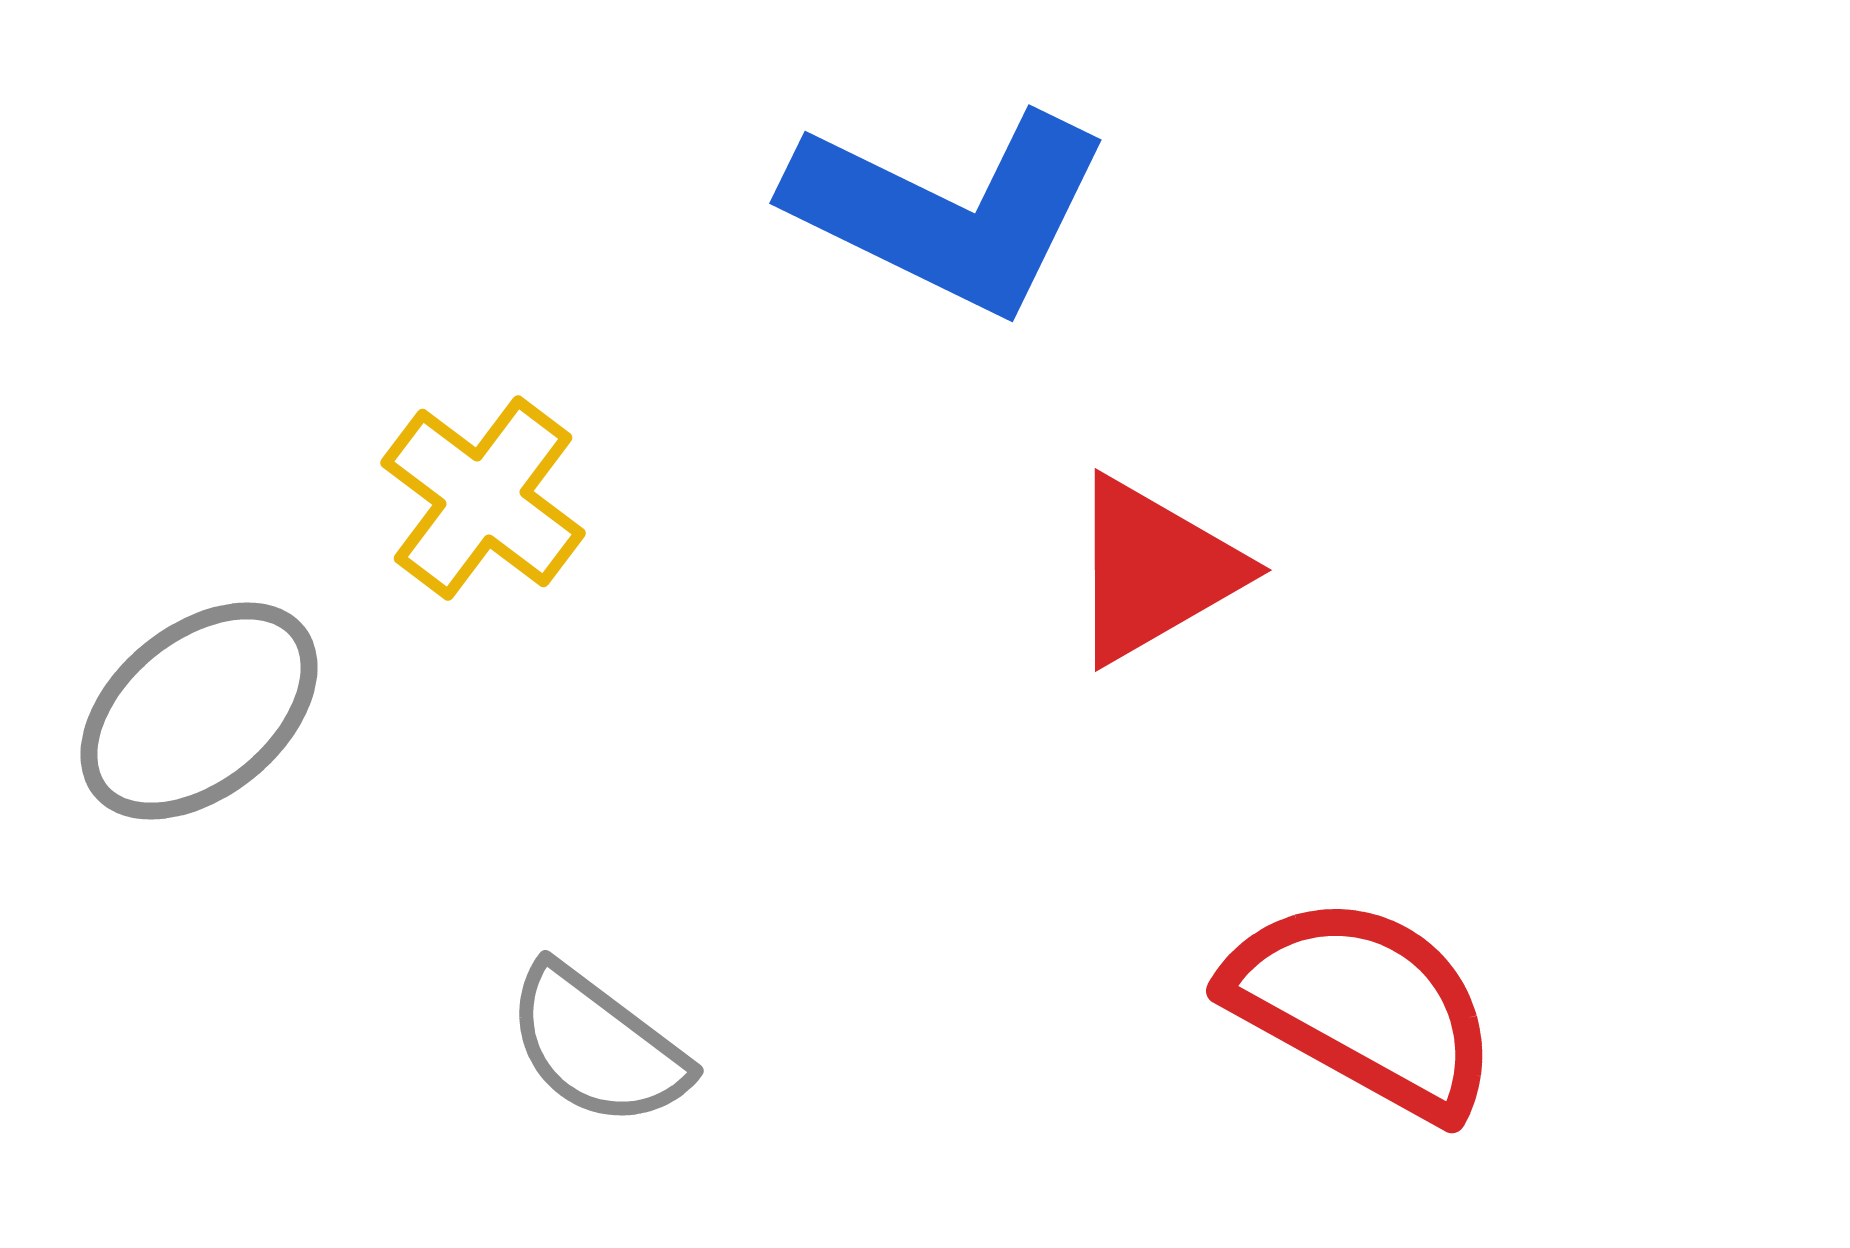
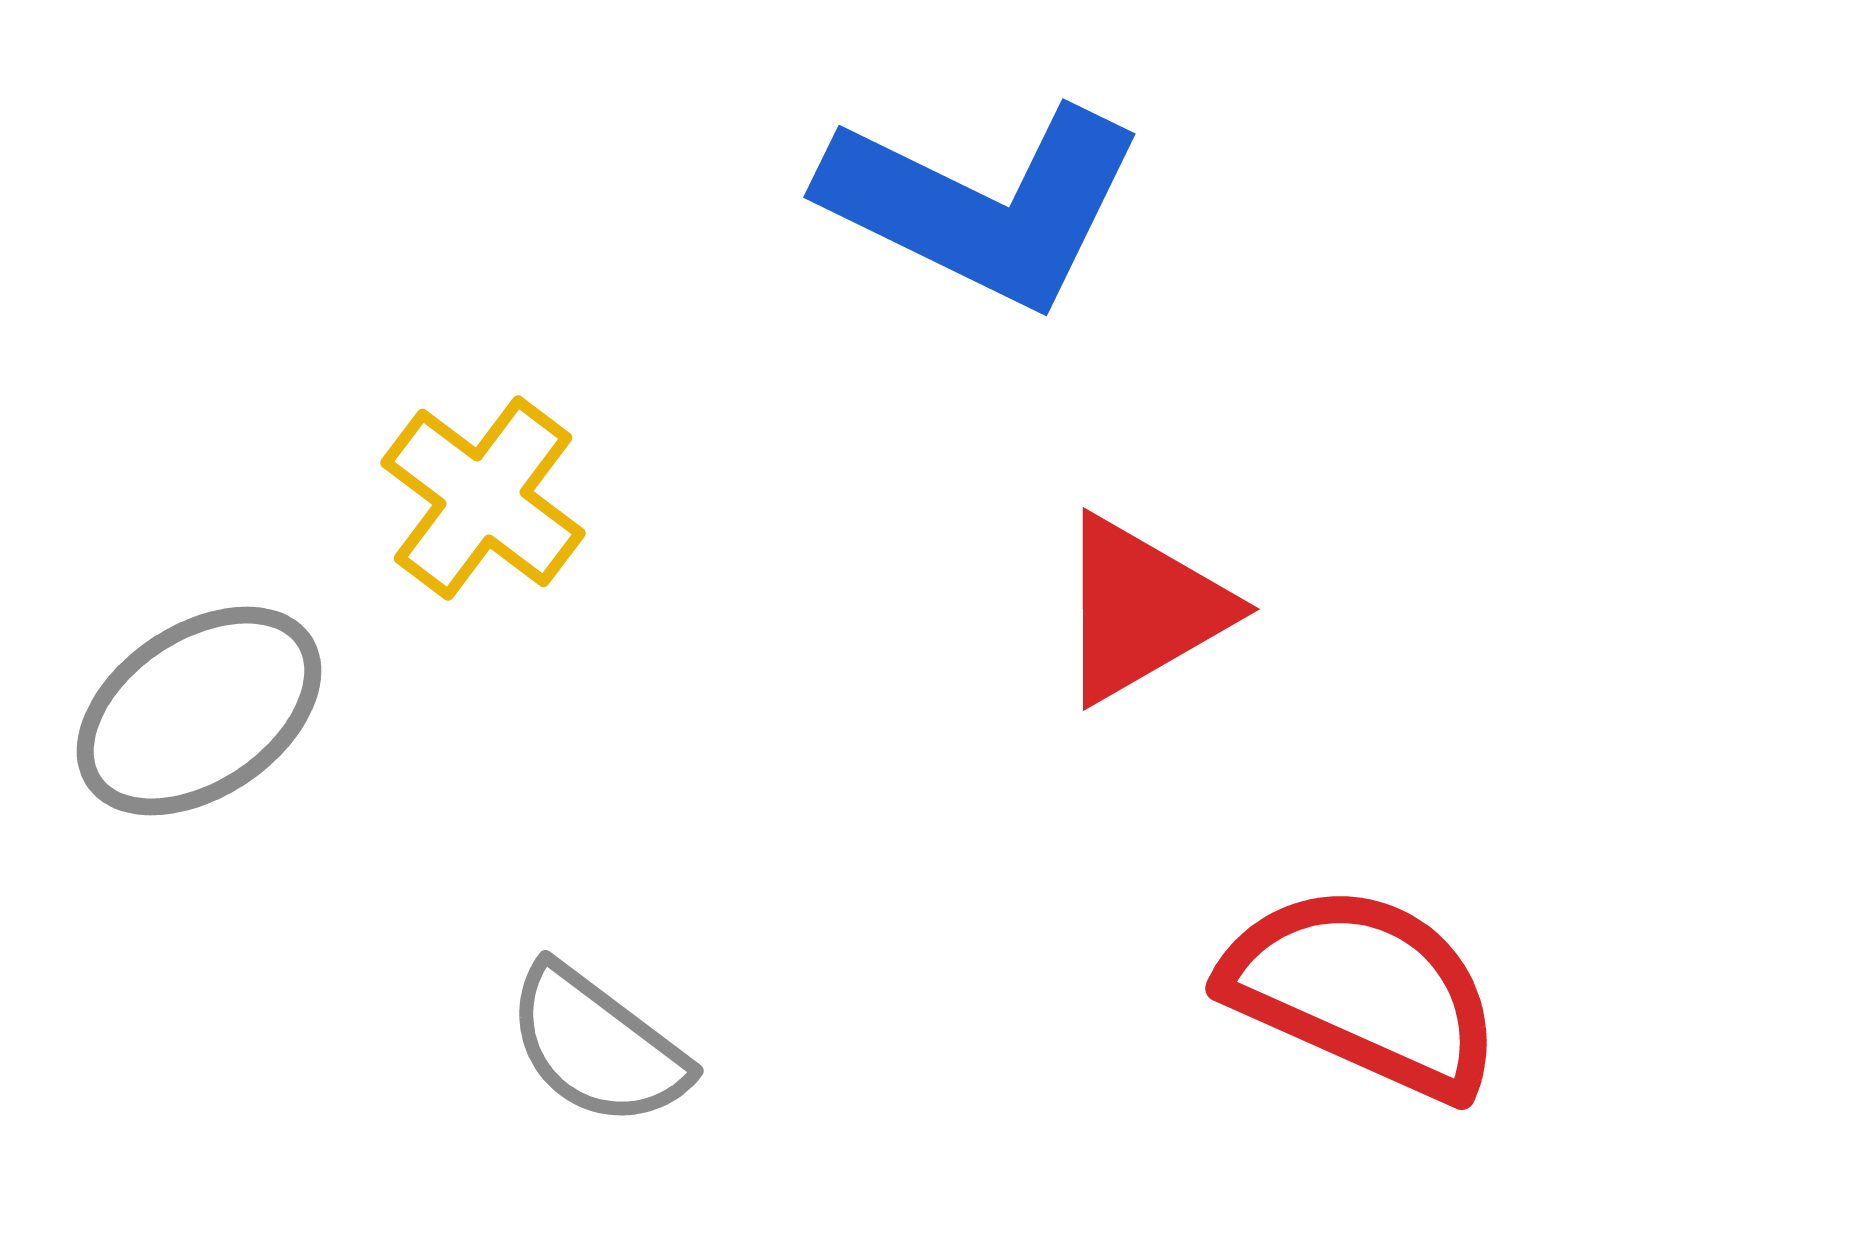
blue L-shape: moved 34 px right, 6 px up
red triangle: moved 12 px left, 39 px down
gray ellipse: rotated 5 degrees clockwise
red semicircle: moved 15 px up; rotated 5 degrees counterclockwise
